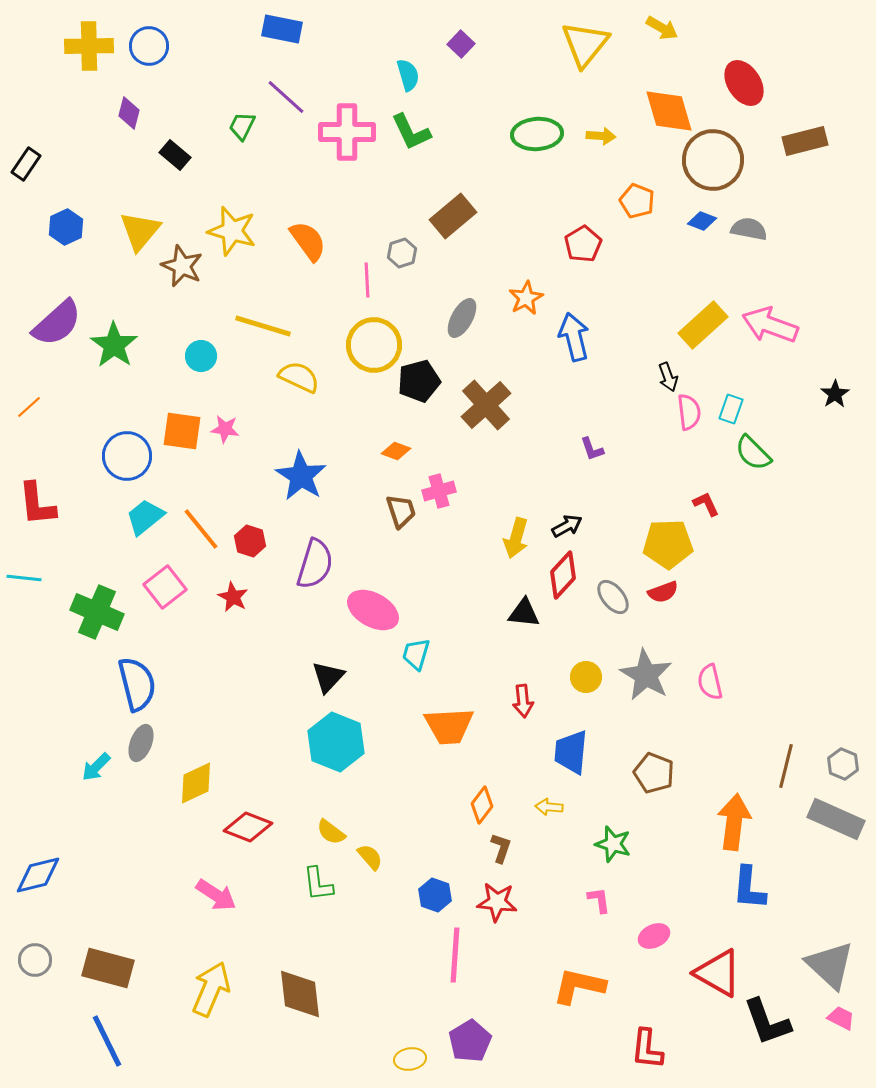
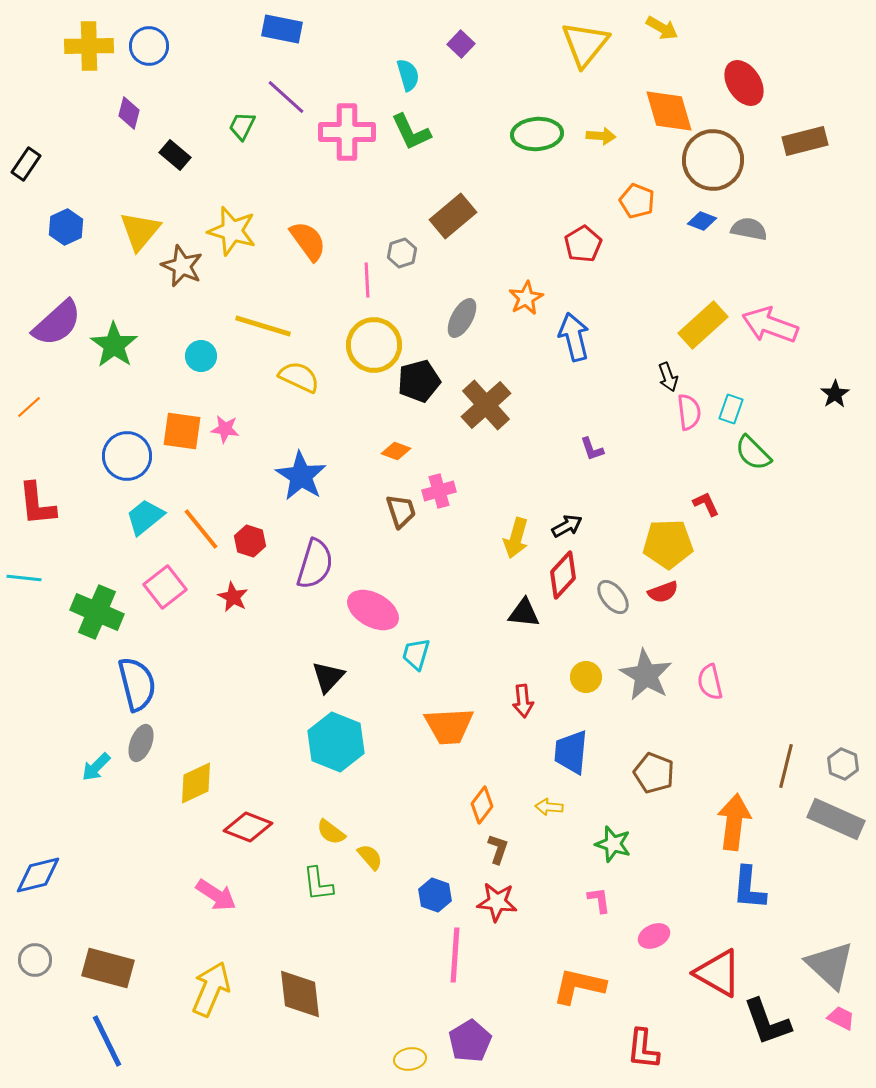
brown L-shape at (501, 848): moved 3 px left, 1 px down
red L-shape at (647, 1049): moved 4 px left
